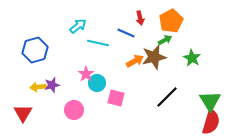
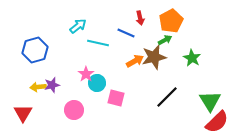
red semicircle: moved 6 px right; rotated 30 degrees clockwise
